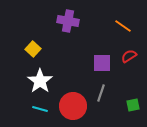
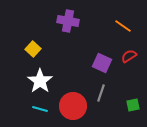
purple square: rotated 24 degrees clockwise
